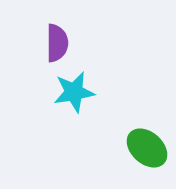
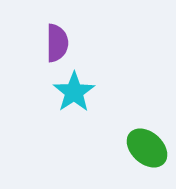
cyan star: rotated 24 degrees counterclockwise
